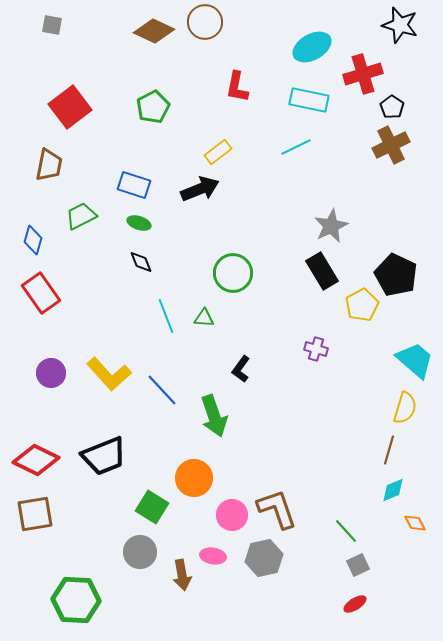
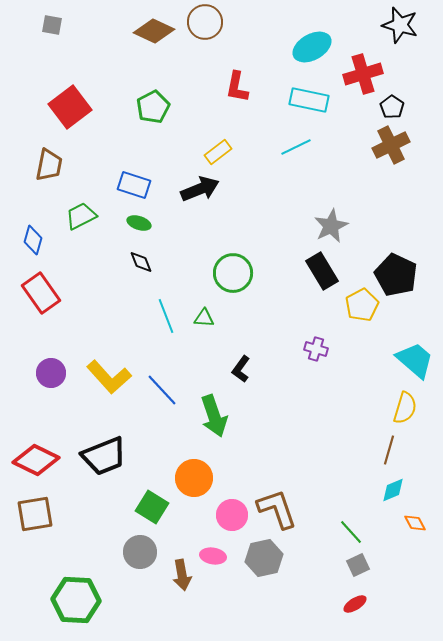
yellow L-shape at (109, 374): moved 3 px down
green line at (346, 531): moved 5 px right, 1 px down
